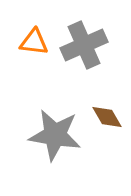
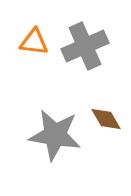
gray cross: moved 1 px right, 1 px down
brown diamond: moved 1 px left, 2 px down
